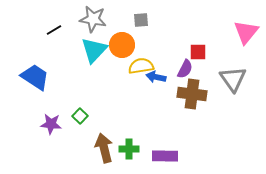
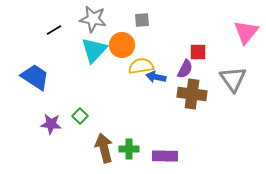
gray square: moved 1 px right
